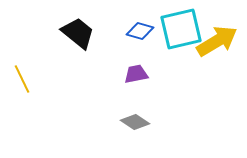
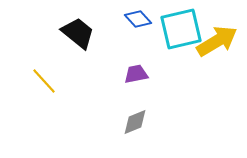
blue diamond: moved 2 px left, 12 px up; rotated 32 degrees clockwise
yellow line: moved 22 px right, 2 px down; rotated 16 degrees counterclockwise
gray diamond: rotated 56 degrees counterclockwise
